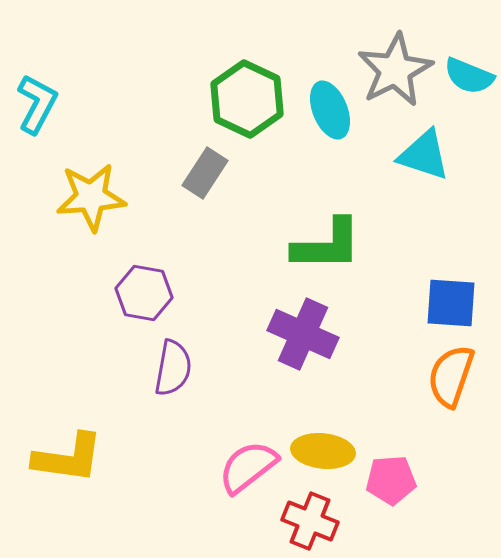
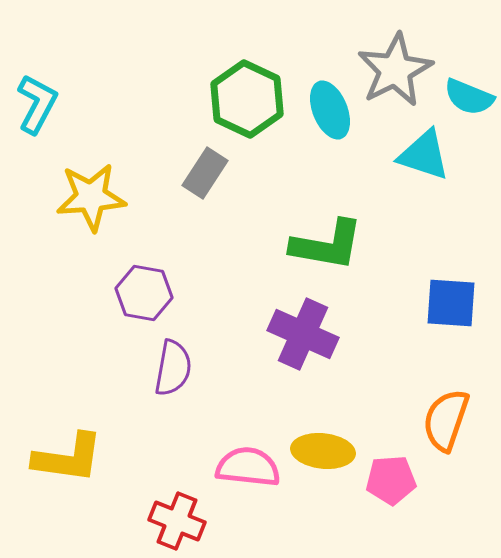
cyan semicircle: moved 21 px down
green L-shape: rotated 10 degrees clockwise
orange semicircle: moved 5 px left, 44 px down
pink semicircle: rotated 44 degrees clockwise
red cross: moved 133 px left
